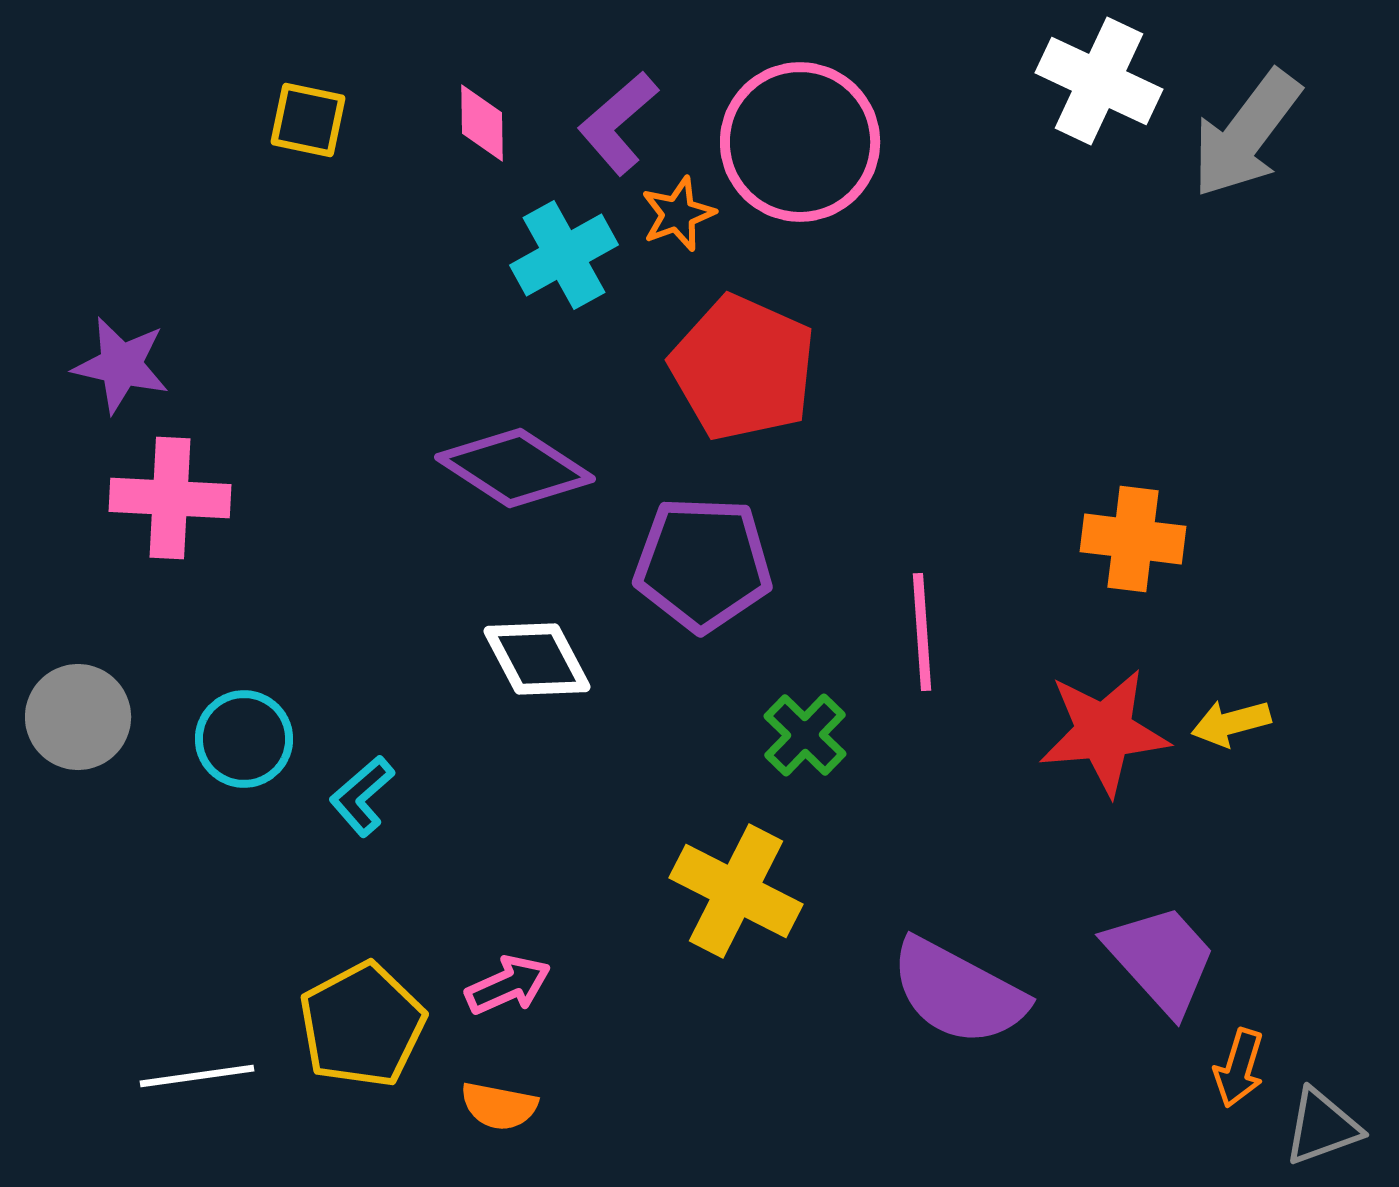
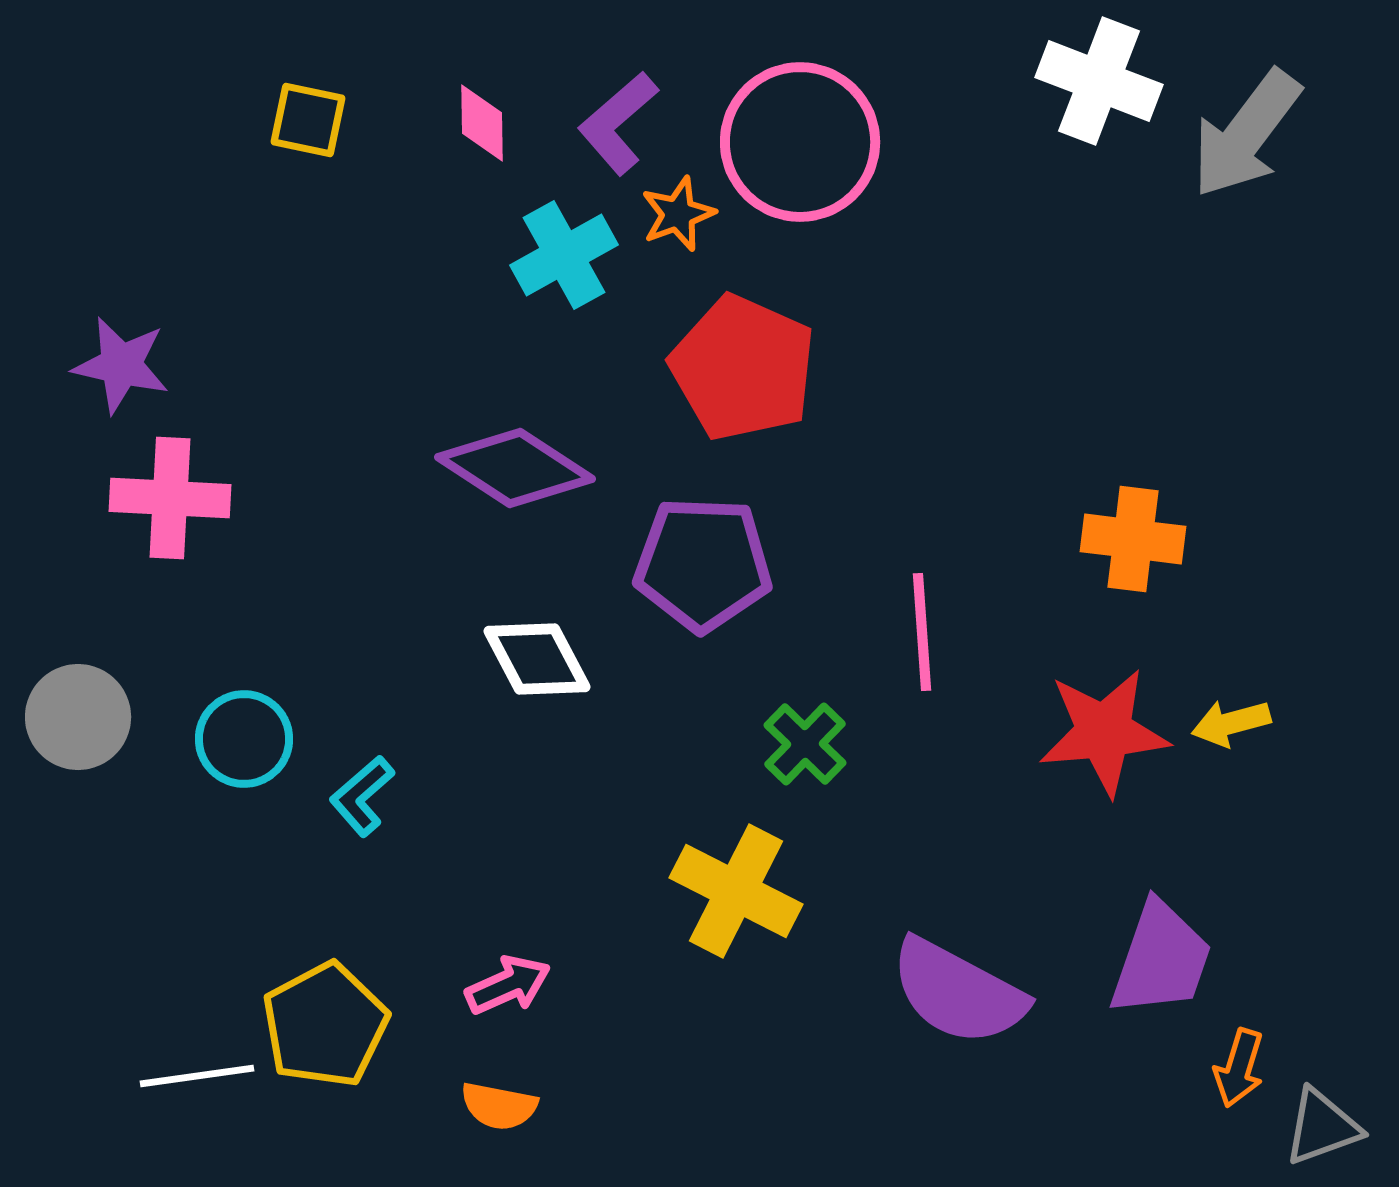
white cross: rotated 4 degrees counterclockwise
green cross: moved 9 px down
purple trapezoid: rotated 61 degrees clockwise
yellow pentagon: moved 37 px left
